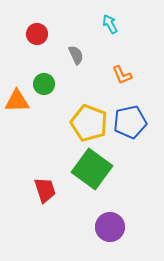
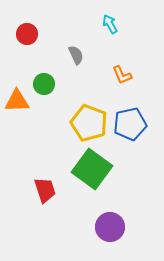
red circle: moved 10 px left
blue pentagon: moved 2 px down
